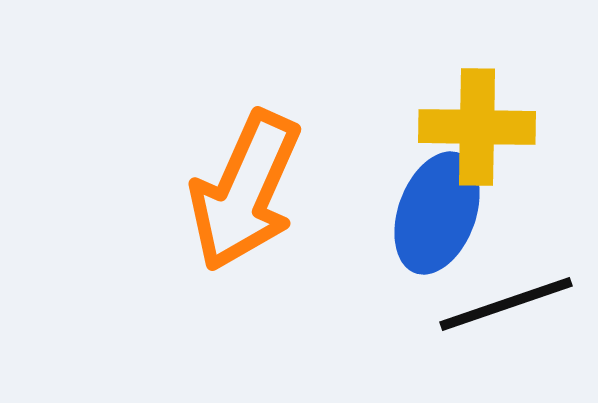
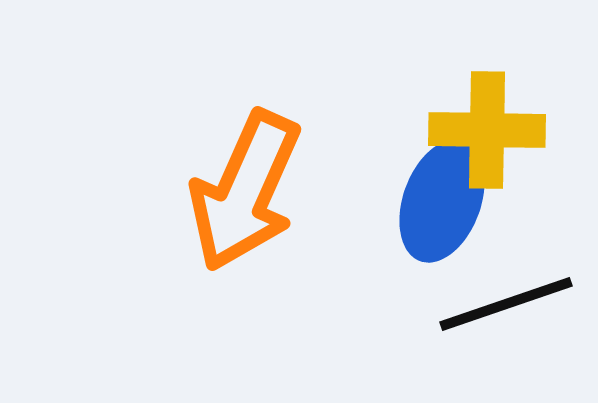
yellow cross: moved 10 px right, 3 px down
blue ellipse: moved 5 px right, 12 px up
